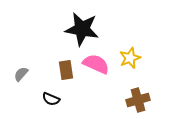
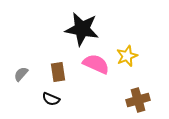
yellow star: moved 3 px left, 2 px up
brown rectangle: moved 8 px left, 2 px down
